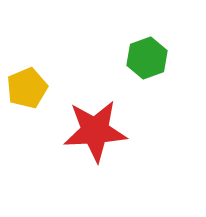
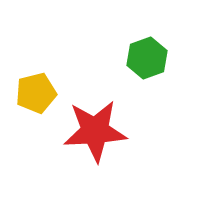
yellow pentagon: moved 9 px right, 5 px down; rotated 9 degrees clockwise
